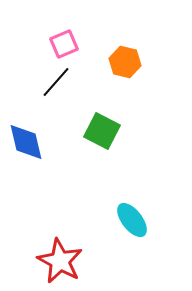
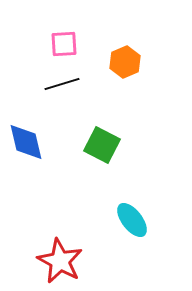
pink square: rotated 20 degrees clockwise
orange hexagon: rotated 24 degrees clockwise
black line: moved 6 px right, 2 px down; rotated 32 degrees clockwise
green square: moved 14 px down
